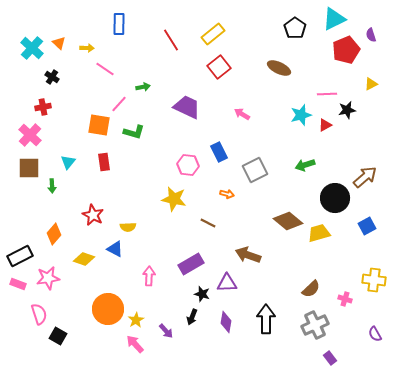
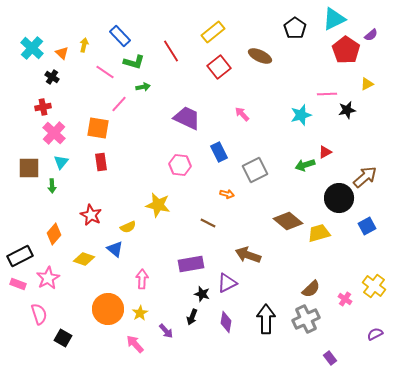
blue rectangle at (119, 24): moved 1 px right, 12 px down; rotated 45 degrees counterclockwise
yellow rectangle at (213, 34): moved 2 px up
purple semicircle at (371, 35): rotated 112 degrees counterclockwise
red line at (171, 40): moved 11 px down
orange triangle at (59, 43): moved 3 px right, 10 px down
yellow arrow at (87, 48): moved 3 px left, 3 px up; rotated 80 degrees counterclockwise
red pentagon at (346, 50): rotated 16 degrees counterclockwise
brown ellipse at (279, 68): moved 19 px left, 12 px up
pink line at (105, 69): moved 3 px down
yellow triangle at (371, 84): moved 4 px left
purple trapezoid at (187, 107): moved 11 px down
pink arrow at (242, 114): rotated 14 degrees clockwise
orange square at (99, 125): moved 1 px left, 3 px down
red triangle at (325, 125): moved 27 px down
green L-shape at (134, 132): moved 70 px up
pink cross at (30, 135): moved 24 px right, 2 px up
cyan triangle at (68, 162): moved 7 px left
red rectangle at (104, 162): moved 3 px left
pink hexagon at (188, 165): moved 8 px left
black circle at (335, 198): moved 4 px right
yellow star at (174, 199): moved 16 px left, 6 px down
red star at (93, 215): moved 2 px left
yellow semicircle at (128, 227): rotated 21 degrees counterclockwise
blue triangle at (115, 249): rotated 12 degrees clockwise
purple rectangle at (191, 264): rotated 20 degrees clockwise
pink arrow at (149, 276): moved 7 px left, 3 px down
pink star at (48, 278): rotated 20 degrees counterclockwise
yellow cross at (374, 280): moved 6 px down; rotated 30 degrees clockwise
purple triangle at (227, 283): rotated 25 degrees counterclockwise
pink cross at (345, 299): rotated 16 degrees clockwise
yellow star at (136, 320): moved 4 px right, 7 px up
gray cross at (315, 325): moved 9 px left, 6 px up
purple semicircle at (375, 334): rotated 91 degrees clockwise
black square at (58, 336): moved 5 px right, 2 px down
